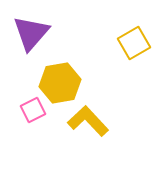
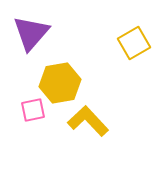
pink square: rotated 15 degrees clockwise
